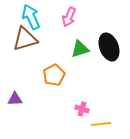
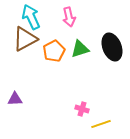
pink arrow: rotated 36 degrees counterclockwise
brown triangle: rotated 12 degrees counterclockwise
black ellipse: moved 3 px right
orange pentagon: moved 24 px up
yellow line: rotated 12 degrees counterclockwise
